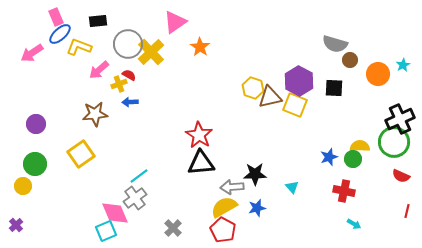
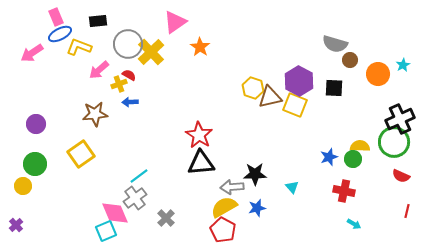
blue ellipse at (60, 34): rotated 15 degrees clockwise
gray cross at (173, 228): moved 7 px left, 10 px up
